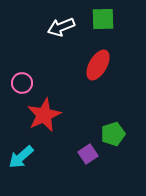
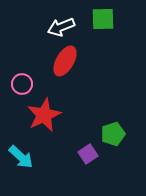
red ellipse: moved 33 px left, 4 px up
pink circle: moved 1 px down
cyan arrow: rotated 96 degrees counterclockwise
